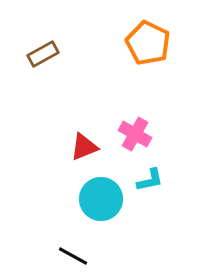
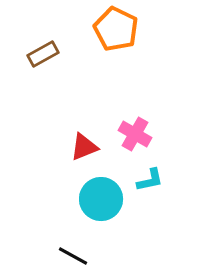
orange pentagon: moved 32 px left, 14 px up
